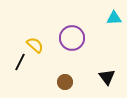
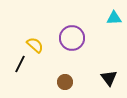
black line: moved 2 px down
black triangle: moved 2 px right, 1 px down
